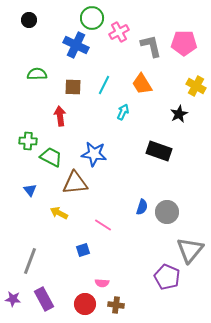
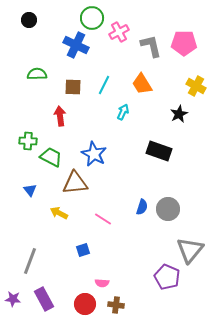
blue star: rotated 20 degrees clockwise
gray circle: moved 1 px right, 3 px up
pink line: moved 6 px up
